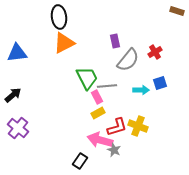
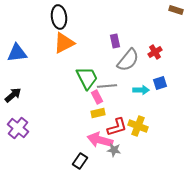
brown rectangle: moved 1 px left, 1 px up
yellow rectangle: rotated 16 degrees clockwise
gray star: rotated 16 degrees counterclockwise
